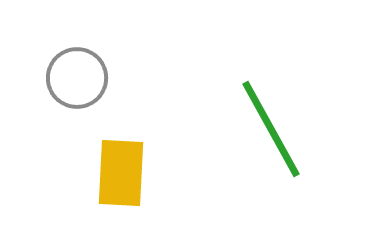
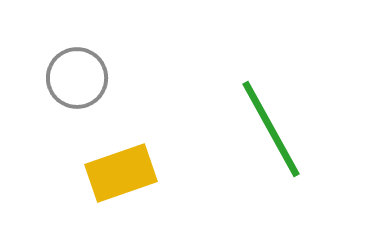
yellow rectangle: rotated 68 degrees clockwise
